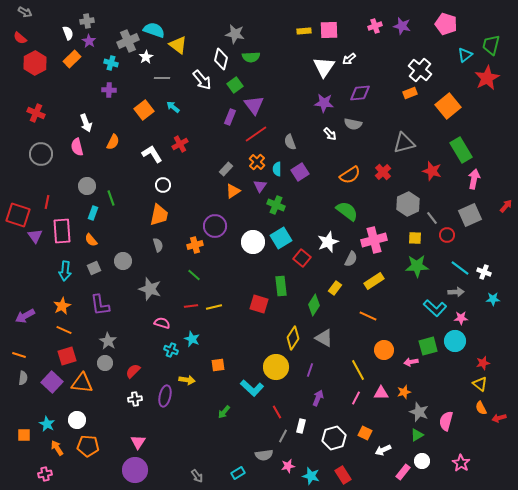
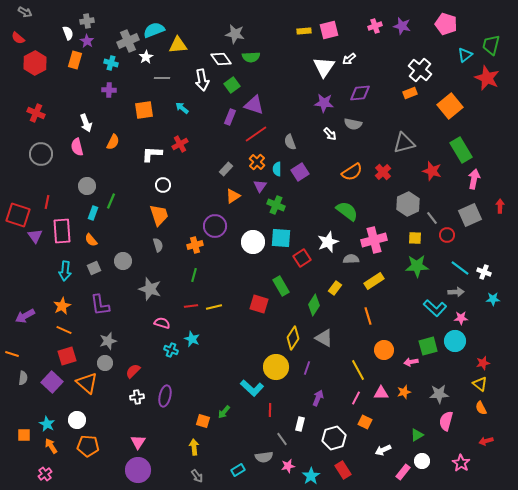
cyan semicircle at (154, 30): rotated 40 degrees counterclockwise
pink square at (329, 30): rotated 12 degrees counterclockwise
red semicircle at (20, 38): moved 2 px left
purple star at (89, 41): moved 2 px left
yellow triangle at (178, 45): rotated 42 degrees counterclockwise
orange rectangle at (72, 59): moved 3 px right, 1 px down; rotated 30 degrees counterclockwise
white diamond at (221, 59): rotated 50 degrees counterclockwise
red star at (487, 78): rotated 20 degrees counterclockwise
white arrow at (202, 80): rotated 30 degrees clockwise
green square at (235, 85): moved 3 px left
purple triangle at (254, 105): rotated 35 degrees counterclockwise
orange square at (448, 106): moved 2 px right
cyan arrow at (173, 107): moved 9 px right, 1 px down
orange square at (144, 110): rotated 30 degrees clockwise
white L-shape at (152, 154): rotated 55 degrees counterclockwise
orange semicircle at (350, 175): moved 2 px right, 3 px up
orange triangle at (233, 191): moved 5 px down
green line at (111, 198): moved 3 px down; rotated 42 degrees clockwise
red arrow at (506, 206): moved 6 px left; rotated 40 degrees counterclockwise
orange trapezoid at (159, 215): rotated 30 degrees counterclockwise
cyan square at (281, 238): rotated 35 degrees clockwise
red square at (302, 258): rotated 18 degrees clockwise
gray semicircle at (351, 259): rotated 119 degrees counterclockwise
green line at (194, 275): rotated 64 degrees clockwise
green rectangle at (281, 286): rotated 24 degrees counterclockwise
orange line at (368, 316): rotated 48 degrees clockwise
gray star at (108, 341): rotated 24 degrees clockwise
orange line at (19, 355): moved 7 px left, 1 px up
orange square at (218, 365): moved 15 px left, 56 px down; rotated 24 degrees clockwise
purple line at (310, 370): moved 3 px left, 2 px up
yellow arrow at (187, 380): moved 7 px right, 67 px down; rotated 105 degrees counterclockwise
orange triangle at (82, 383): moved 5 px right; rotated 35 degrees clockwise
white cross at (135, 399): moved 2 px right, 2 px up
red line at (277, 412): moved 7 px left, 2 px up; rotated 32 degrees clockwise
gray star at (419, 412): moved 20 px right, 18 px up; rotated 24 degrees counterclockwise
red arrow at (499, 418): moved 13 px left, 23 px down
white rectangle at (301, 426): moved 1 px left, 2 px up
orange square at (365, 433): moved 11 px up
gray line at (283, 436): moved 1 px left, 3 px down; rotated 64 degrees counterclockwise
orange arrow at (57, 448): moved 6 px left, 2 px up
gray semicircle at (264, 455): moved 2 px down
purple circle at (135, 470): moved 3 px right
cyan rectangle at (238, 473): moved 3 px up
pink cross at (45, 474): rotated 24 degrees counterclockwise
red rectangle at (343, 475): moved 5 px up
cyan star at (311, 476): rotated 24 degrees clockwise
